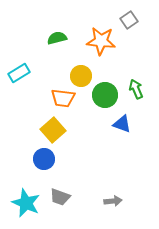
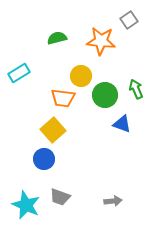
cyan star: moved 2 px down
